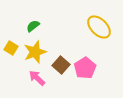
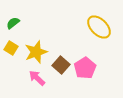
green semicircle: moved 20 px left, 3 px up
yellow star: moved 1 px right
